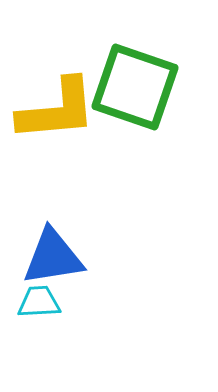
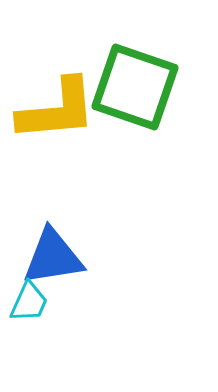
cyan trapezoid: moved 10 px left; rotated 117 degrees clockwise
